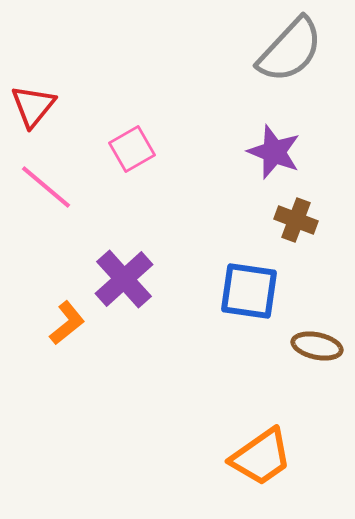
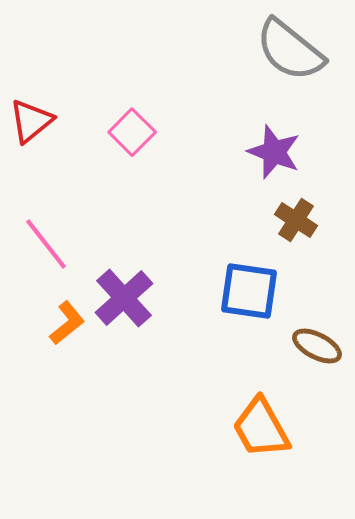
gray semicircle: rotated 86 degrees clockwise
red triangle: moved 2 px left, 15 px down; rotated 12 degrees clockwise
pink square: moved 17 px up; rotated 15 degrees counterclockwise
pink line: moved 57 px down; rotated 12 degrees clockwise
brown cross: rotated 12 degrees clockwise
purple cross: moved 19 px down
brown ellipse: rotated 15 degrees clockwise
orange trapezoid: moved 29 px up; rotated 96 degrees clockwise
